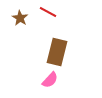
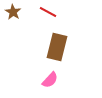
brown star: moved 7 px left, 6 px up
brown rectangle: moved 5 px up
